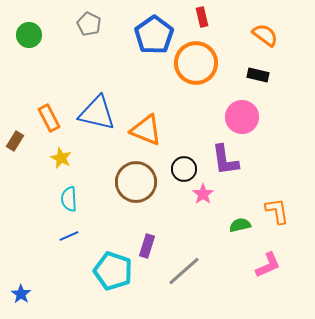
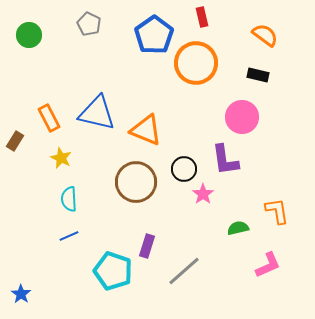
green semicircle: moved 2 px left, 3 px down
